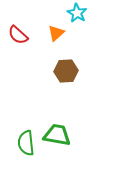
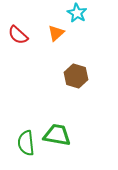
brown hexagon: moved 10 px right, 5 px down; rotated 20 degrees clockwise
